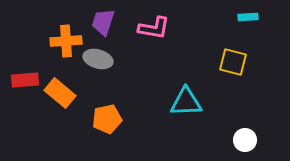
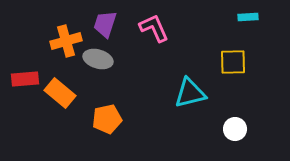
purple trapezoid: moved 2 px right, 2 px down
pink L-shape: rotated 124 degrees counterclockwise
orange cross: rotated 12 degrees counterclockwise
yellow square: rotated 16 degrees counterclockwise
red rectangle: moved 1 px up
cyan triangle: moved 4 px right, 9 px up; rotated 12 degrees counterclockwise
white circle: moved 10 px left, 11 px up
